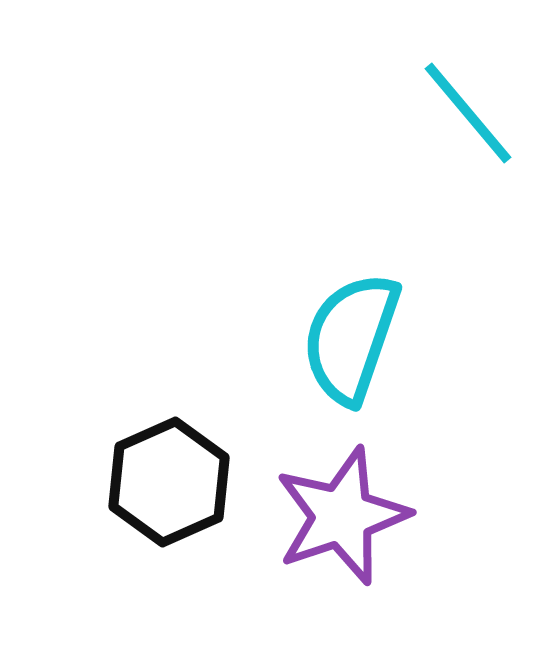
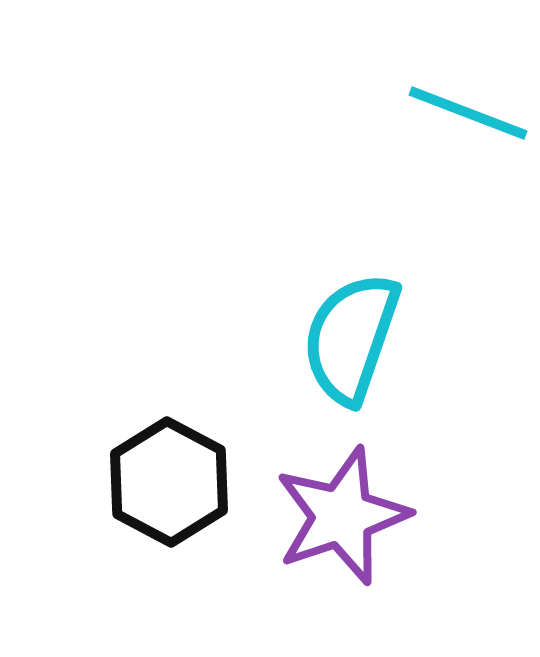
cyan line: rotated 29 degrees counterclockwise
black hexagon: rotated 8 degrees counterclockwise
